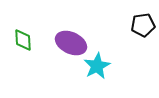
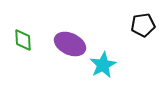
purple ellipse: moved 1 px left, 1 px down
cyan star: moved 6 px right, 1 px up
